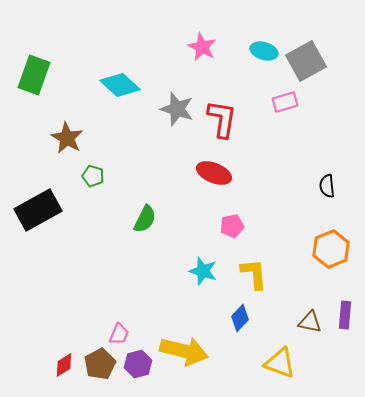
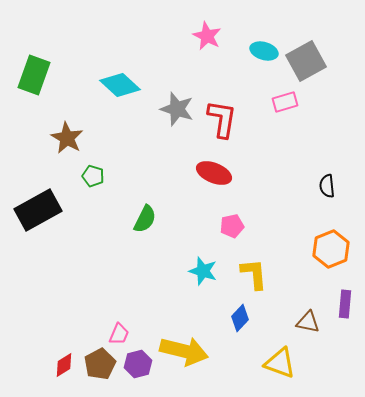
pink star: moved 5 px right, 11 px up
purple rectangle: moved 11 px up
brown triangle: moved 2 px left
